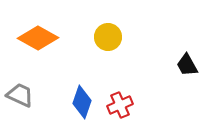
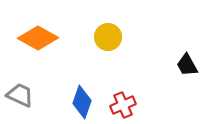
red cross: moved 3 px right
